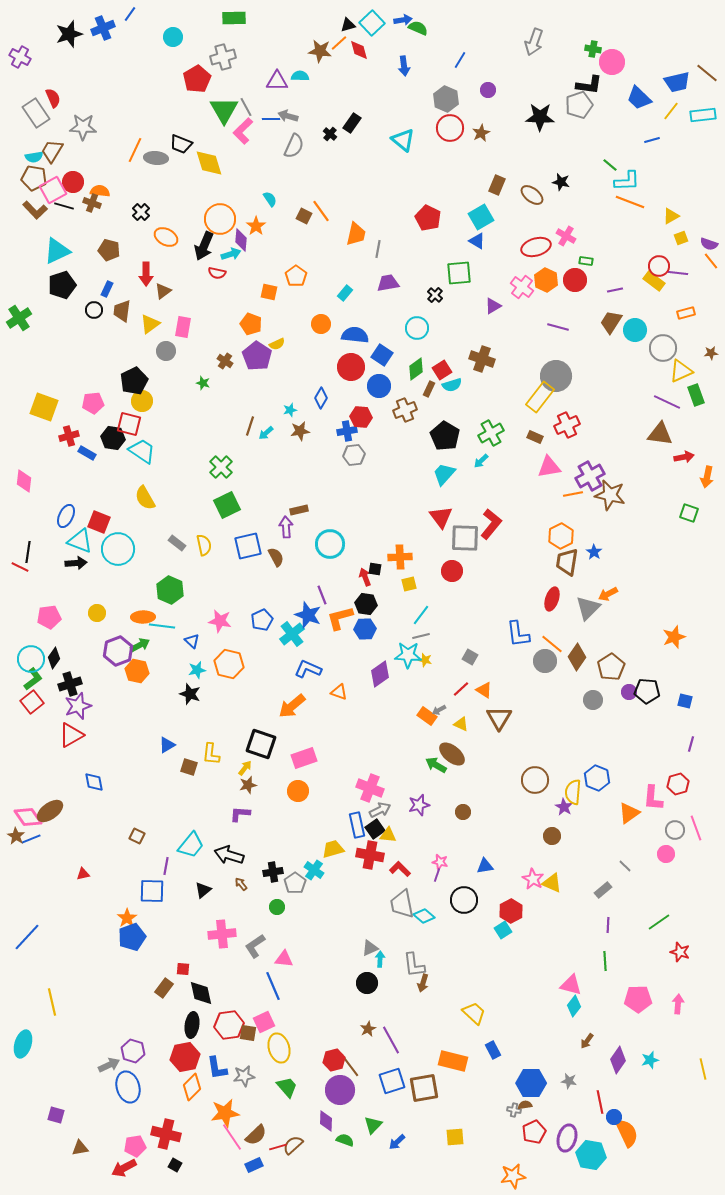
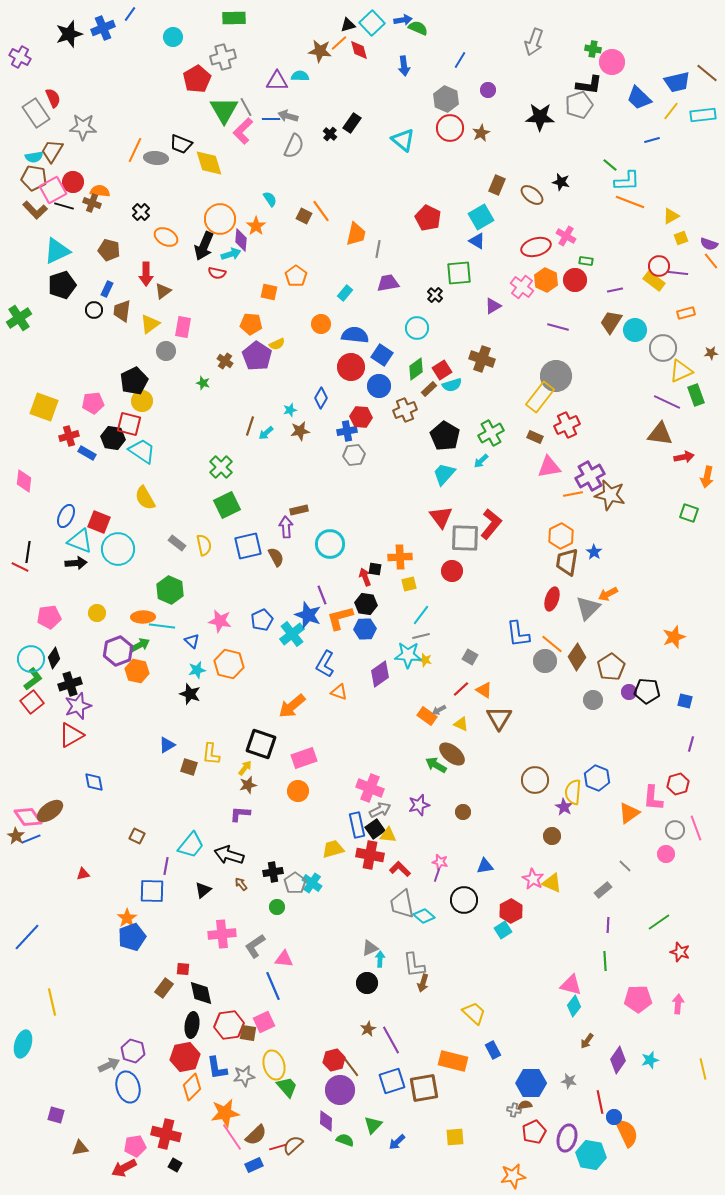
orange pentagon at (251, 324): rotated 15 degrees counterclockwise
brown rectangle at (429, 389): rotated 21 degrees clockwise
blue L-shape at (308, 669): moved 17 px right, 5 px up; rotated 84 degrees counterclockwise
cyan cross at (314, 870): moved 2 px left, 13 px down
yellow ellipse at (279, 1048): moved 5 px left, 17 px down
